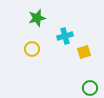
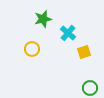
green star: moved 6 px right, 1 px down
cyan cross: moved 3 px right, 3 px up; rotated 35 degrees counterclockwise
